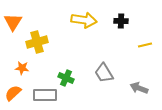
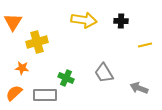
orange semicircle: moved 1 px right
